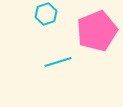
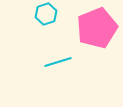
pink pentagon: moved 3 px up
